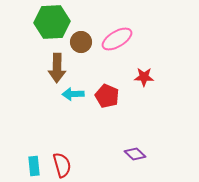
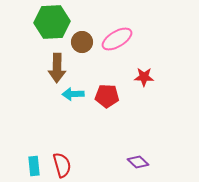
brown circle: moved 1 px right
red pentagon: rotated 20 degrees counterclockwise
purple diamond: moved 3 px right, 8 px down
